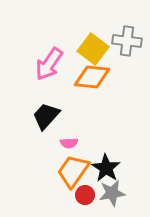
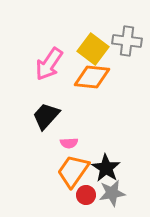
red circle: moved 1 px right
